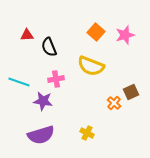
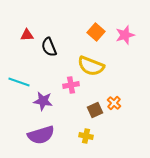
pink cross: moved 15 px right, 6 px down
brown square: moved 36 px left, 18 px down
yellow cross: moved 1 px left, 3 px down; rotated 16 degrees counterclockwise
